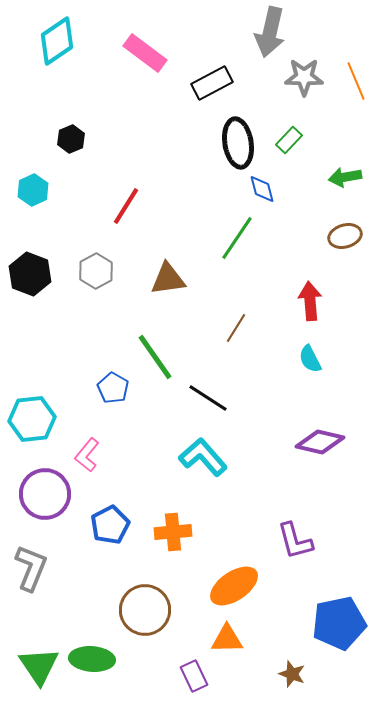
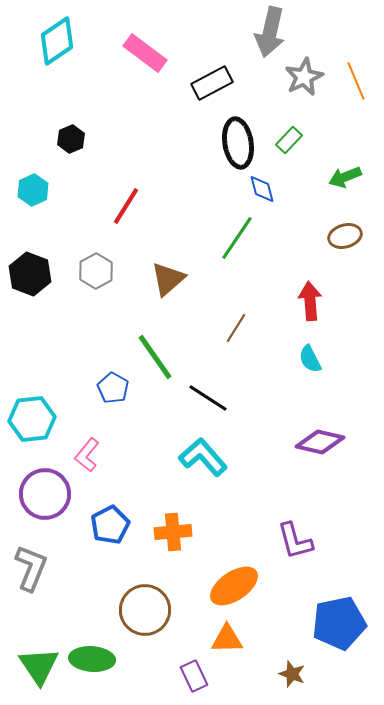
gray star at (304, 77): rotated 27 degrees counterclockwise
green arrow at (345, 177): rotated 12 degrees counterclockwise
brown triangle at (168, 279): rotated 33 degrees counterclockwise
